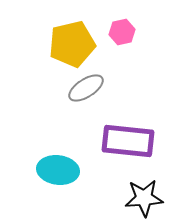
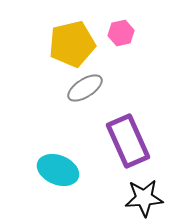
pink hexagon: moved 1 px left, 1 px down
gray ellipse: moved 1 px left
purple rectangle: rotated 60 degrees clockwise
cyan ellipse: rotated 15 degrees clockwise
